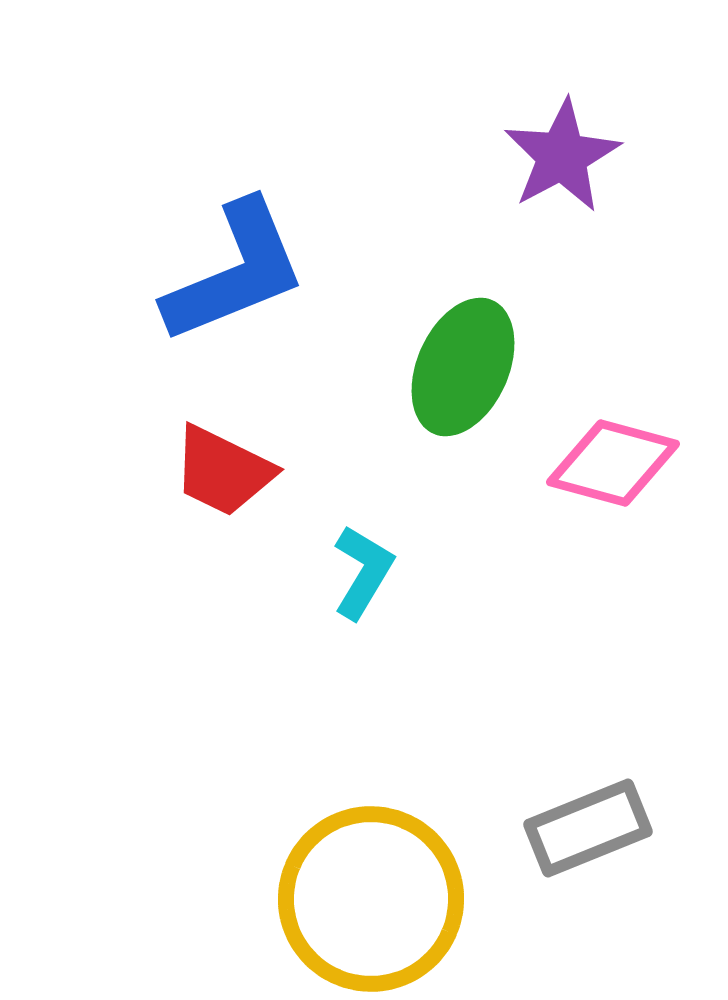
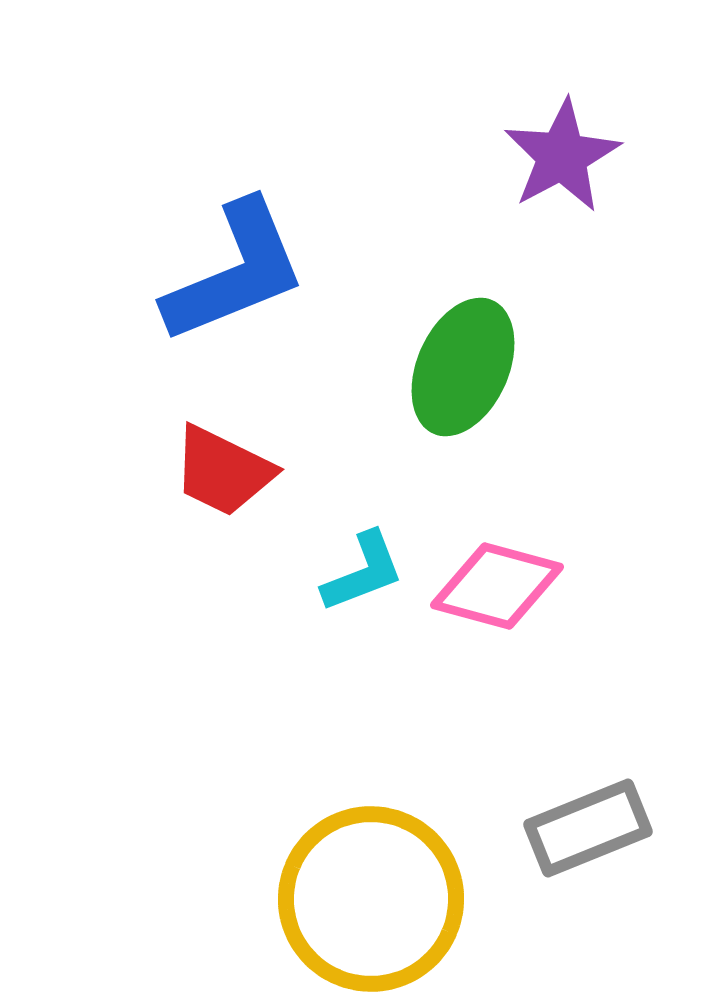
pink diamond: moved 116 px left, 123 px down
cyan L-shape: rotated 38 degrees clockwise
